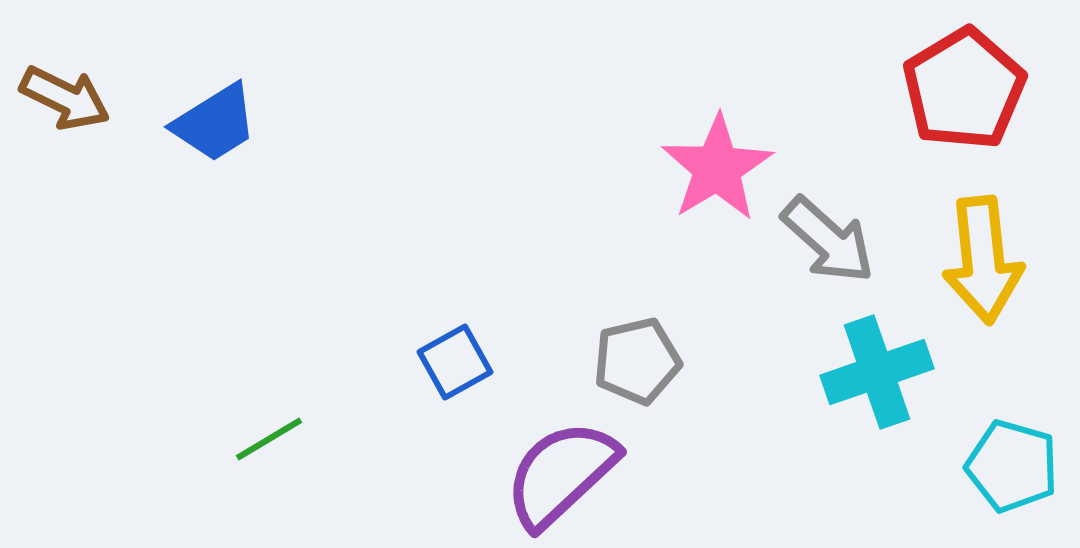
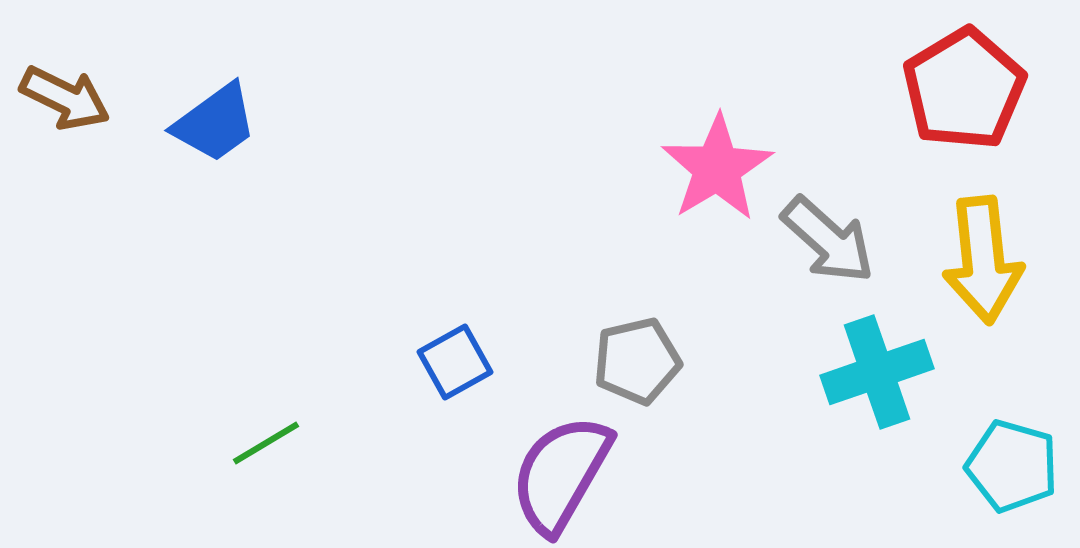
blue trapezoid: rotated 4 degrees counterclockwise
green line: moved 3 px left, 4 px down
purple semicircle: rotated 17 degrees counterclockwise
